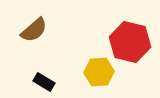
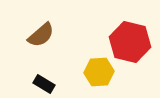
brown semicircle: moved 7 px right, 5 px down
black rectangle: moved 2 px down
